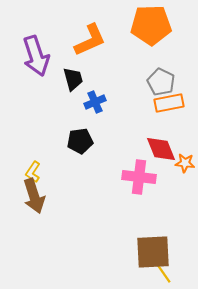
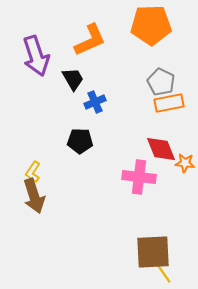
black trapezoid: rotated 15 degrees counterclockwise
black pentagon: rotated 10 degrees clockwise
